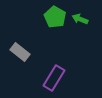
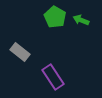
green arrow: moved 1 px right, 1 px down
purple rectangle: moved 1 px left, 1 px up; rotated 65 degrees counterclockwise
